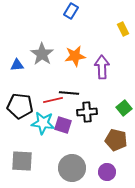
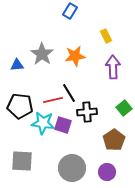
blue rectangle: moved 1 px left
yellow rectangle: moved 17 px left, 7 px down
purple arrow: moved 11 px right
black line: rotated 54 degrees clockwise
brown pentagon: moved 2 px left; rotated 25 degrees clockwise
